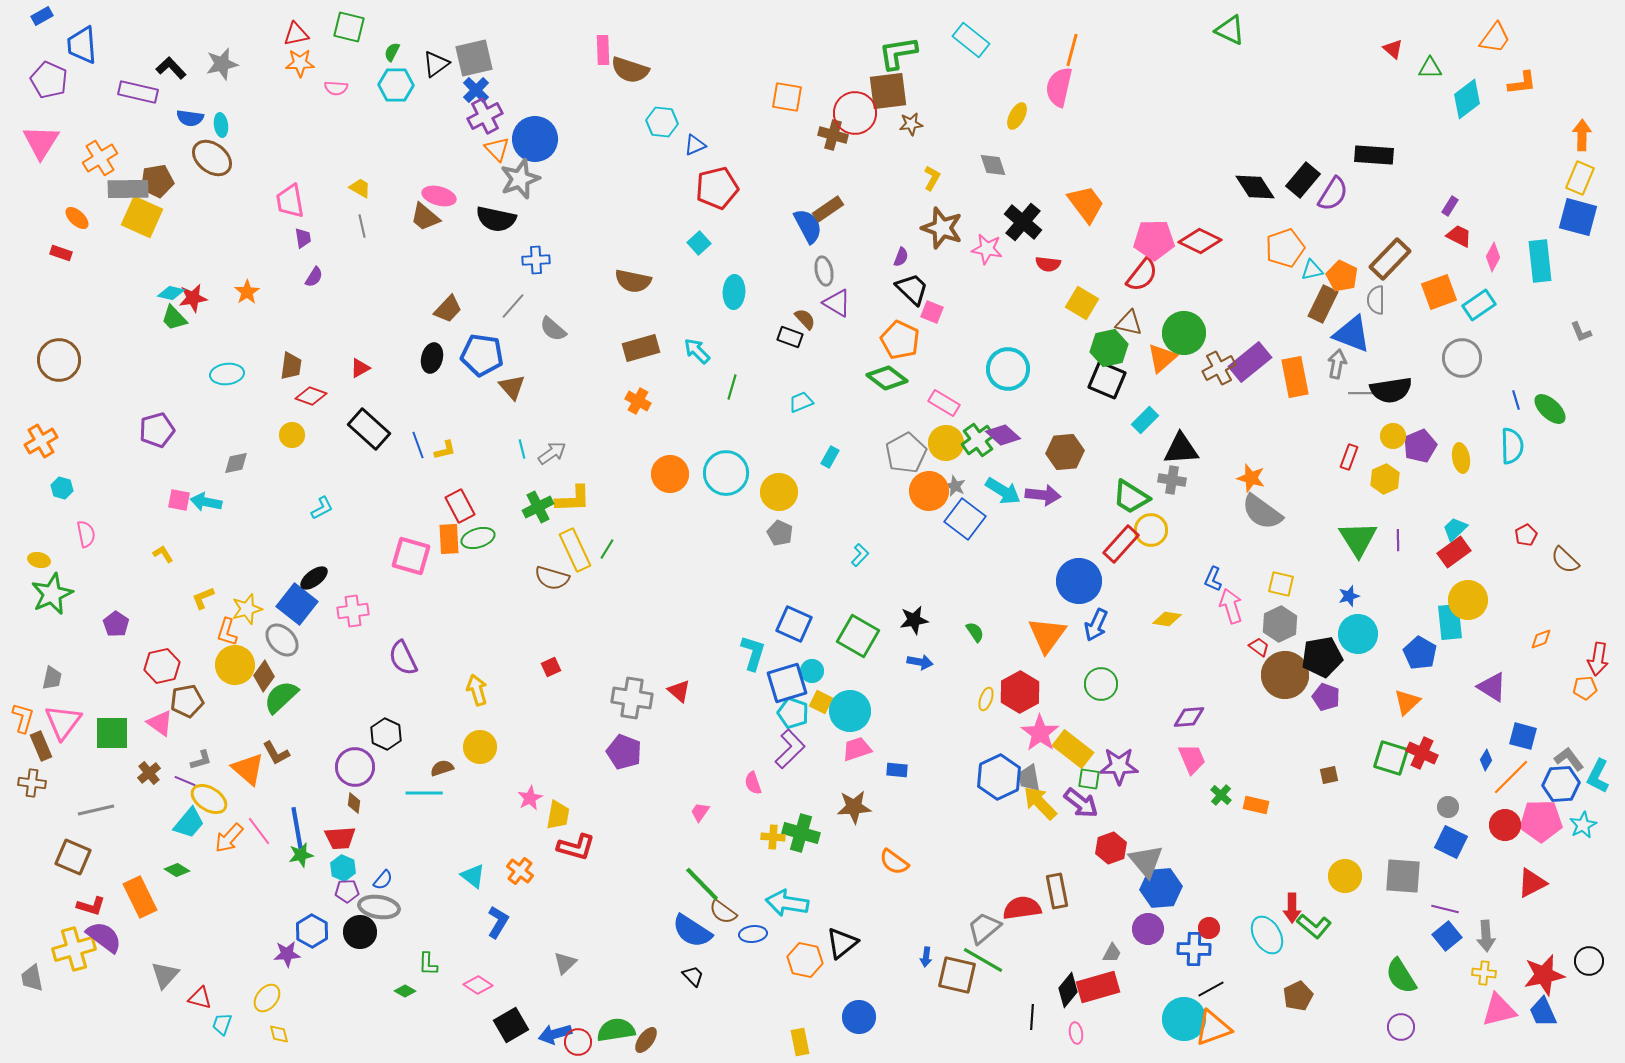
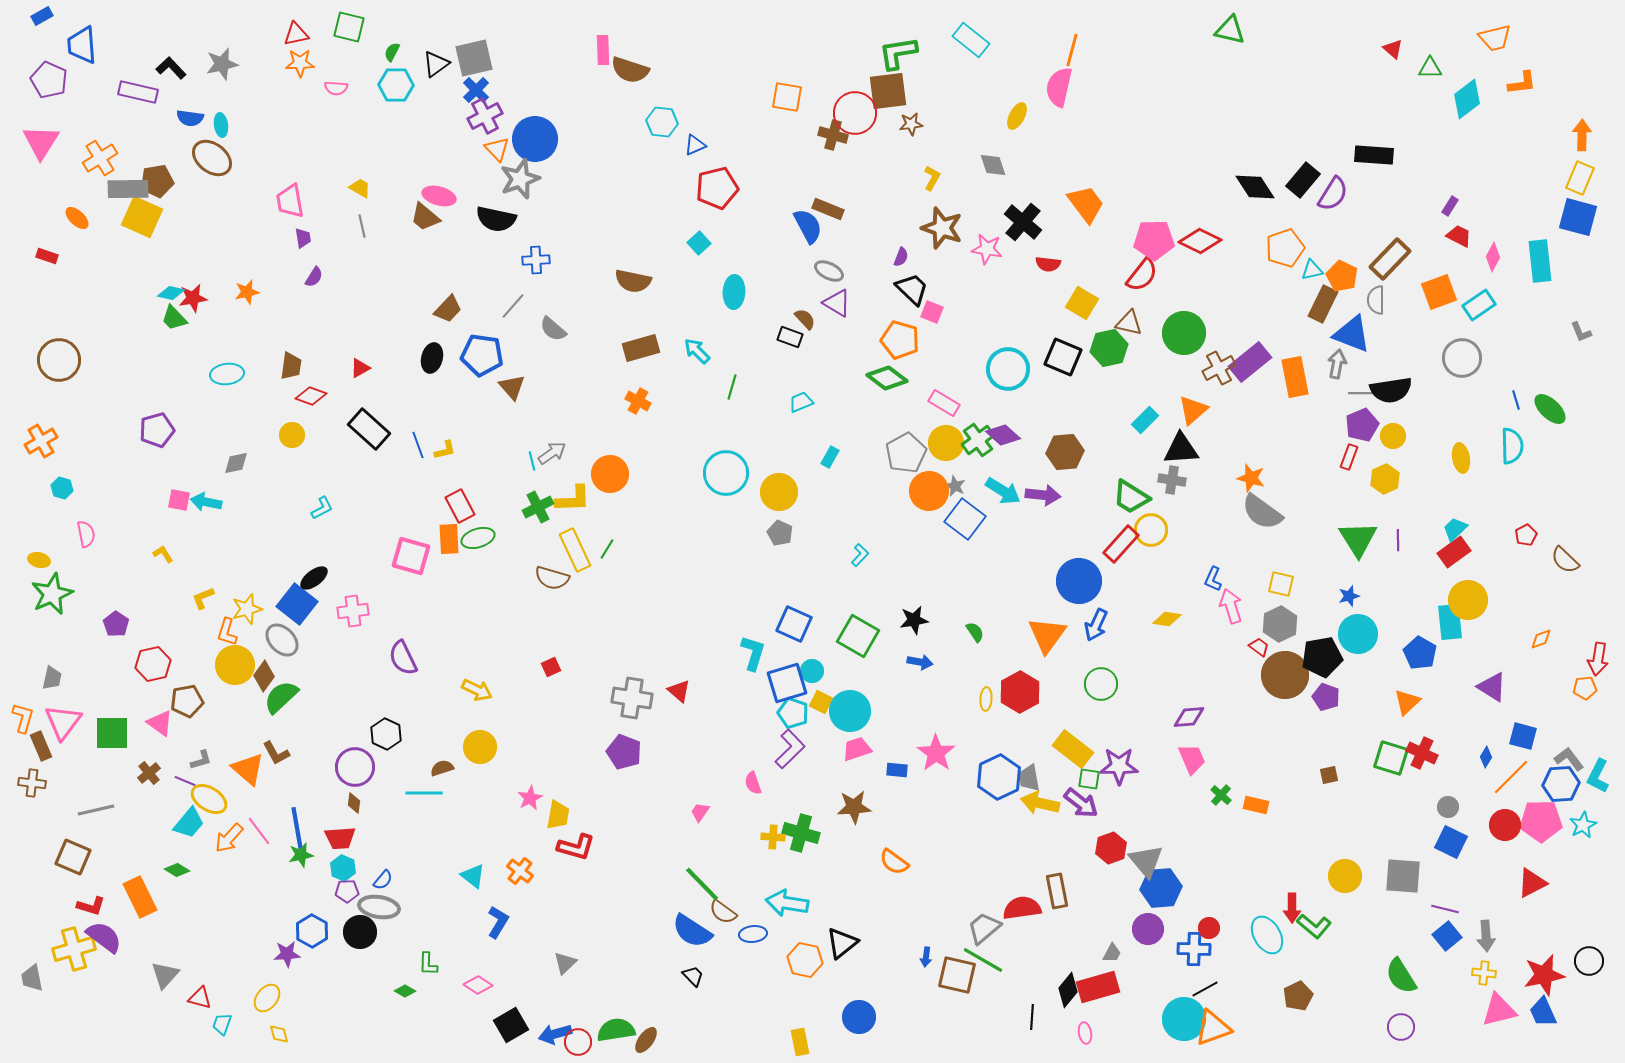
green triangle at (1230, 30): rotated 12 degrees counterclockwise
orange trapezoid at (1495, 38): rotated 40 degrees clockwise
brown rectangle at (828, 209): rotated 56 degrees clockwise
red rectangle at (61, 253): moved 14 px left, 3 px down
gray ellipse at (824, 271): moved 5 px right; rotated 52 degrees counterclockwise
orange star at (247, 292): rotated 20 degrees clockwise
orange pentagon at (900, 340): rotated 9 degrees counterclockwise
orange triangle at (1162, 358): moved 31 px right, 52 px down
black square at (1107, 380): moved 44 px left, 23 px up
purple pentagon at (1420, 446): moved 58 px left, 21 px up
cyan line at (522, 449): moved 10 px right, 12 px down
orange circle at (670, 474): moved 60 px left
red hexagon at (162, 666): moved 9 px left, 2 px up
yellow arrow at (477, 690): rotated 132 degrees clockwise
yellow ellipse at (986, 699): rotated 15 degrees counterclockwise
pink star at (1040, 733): moved 104 px left, 20 px down
blue diamond at (1486, 760): moved 3 px up
yellow arrow at (1040, 803): rotated 33 degrees counterclockwise
black line at (1211, 989): moved 6 px left
pink ellipse at (1076, 1033): moved 9 px right
